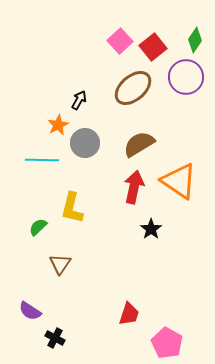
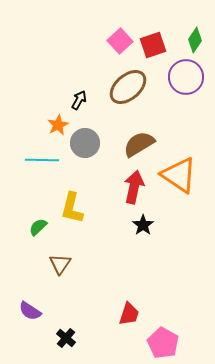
red square: moved 2 px up; rotated 20 degrees clockwise
brown ellipse: moved 5 px left, 1 px up
orange triangle: moved 6 px up
black star: moved 8 px left, 4 px up
black cross: moved 11 px right; rotated 12 degrees clockwise
pink pentagon: moved 4 px left
